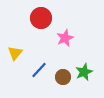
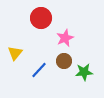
green star: rotated 18 degrees clockwise
brown circle: moved 1 px right, 16 px up
